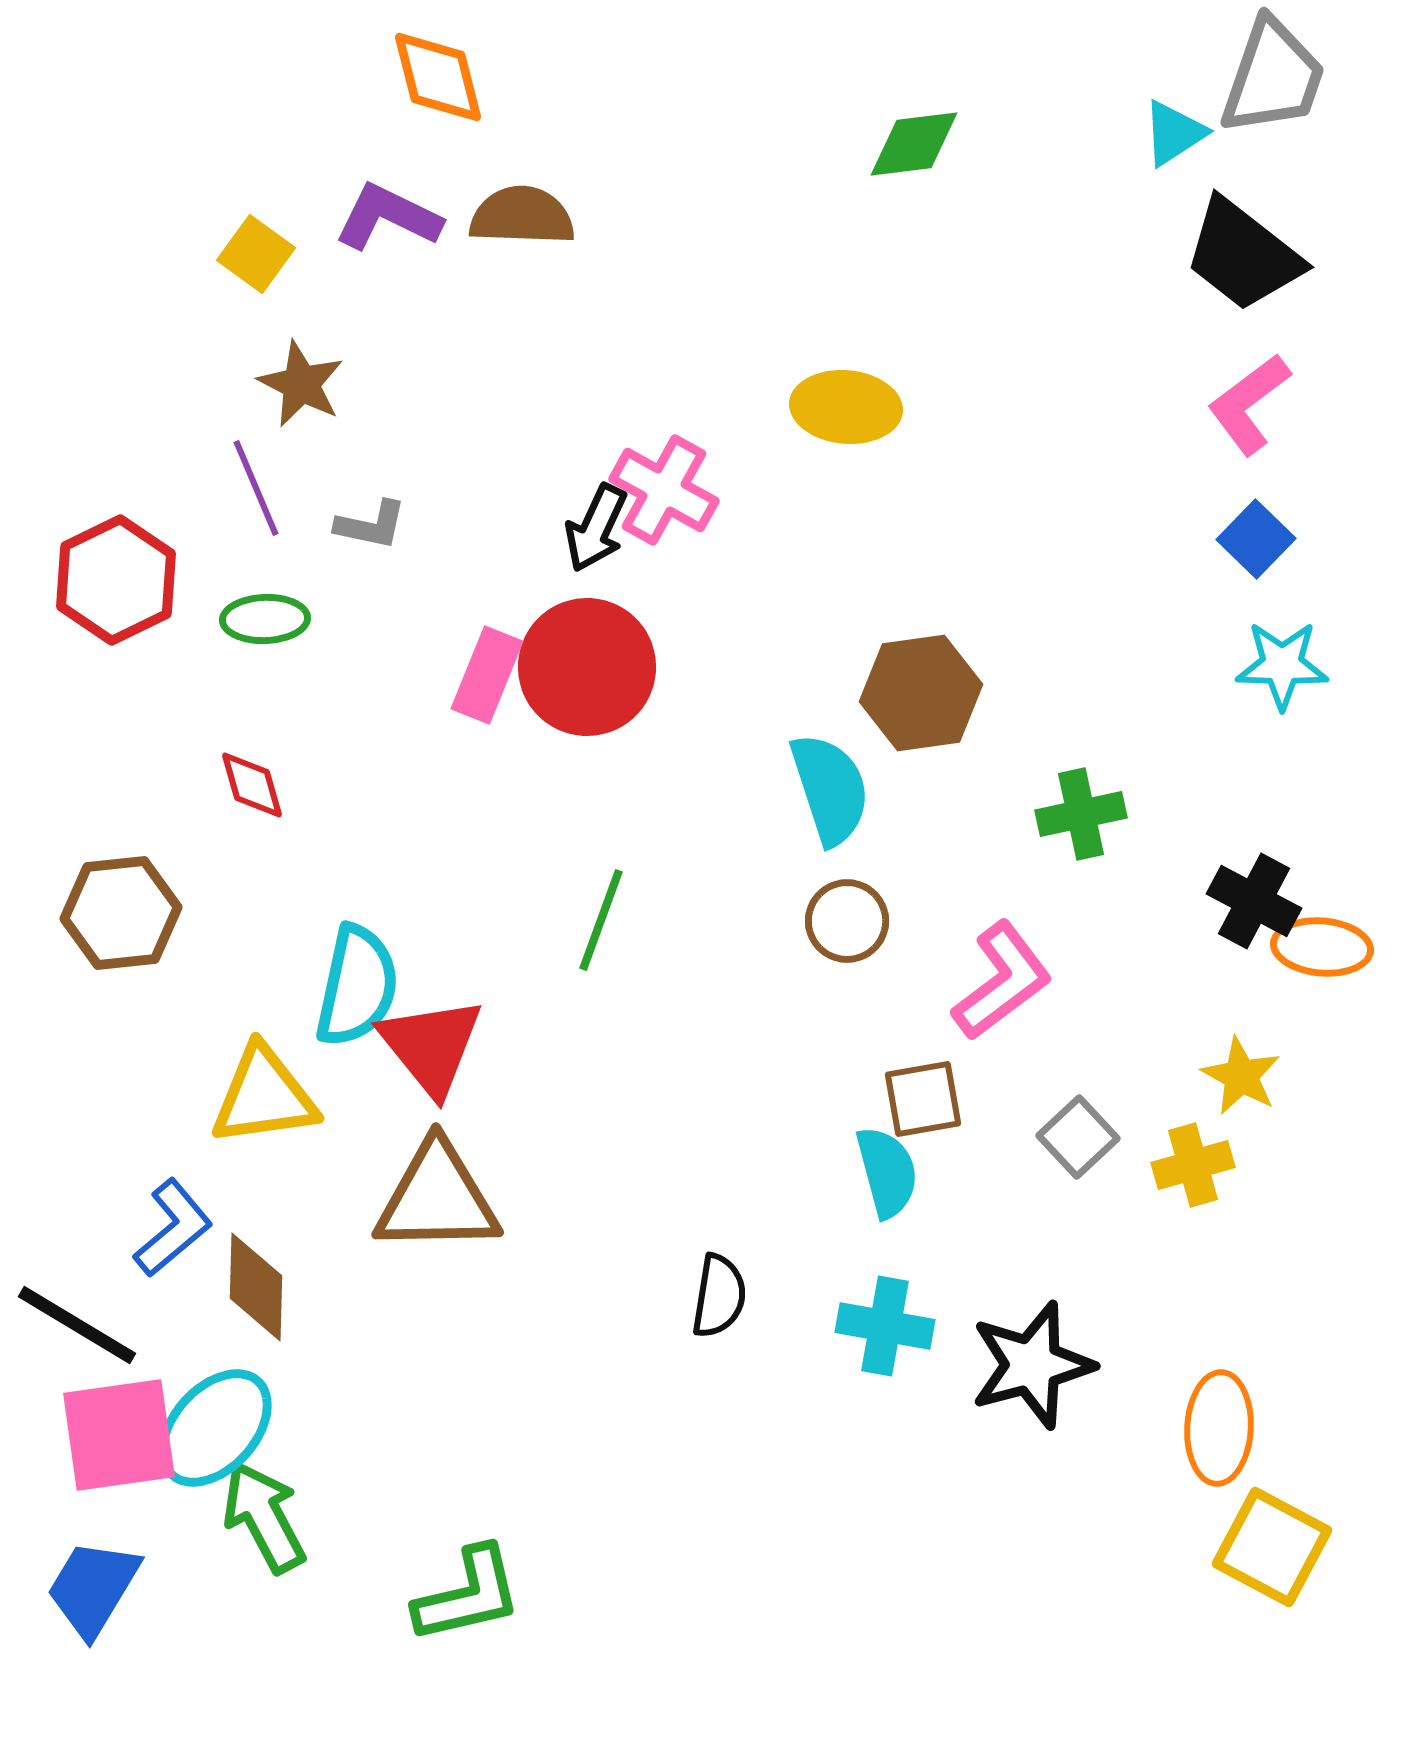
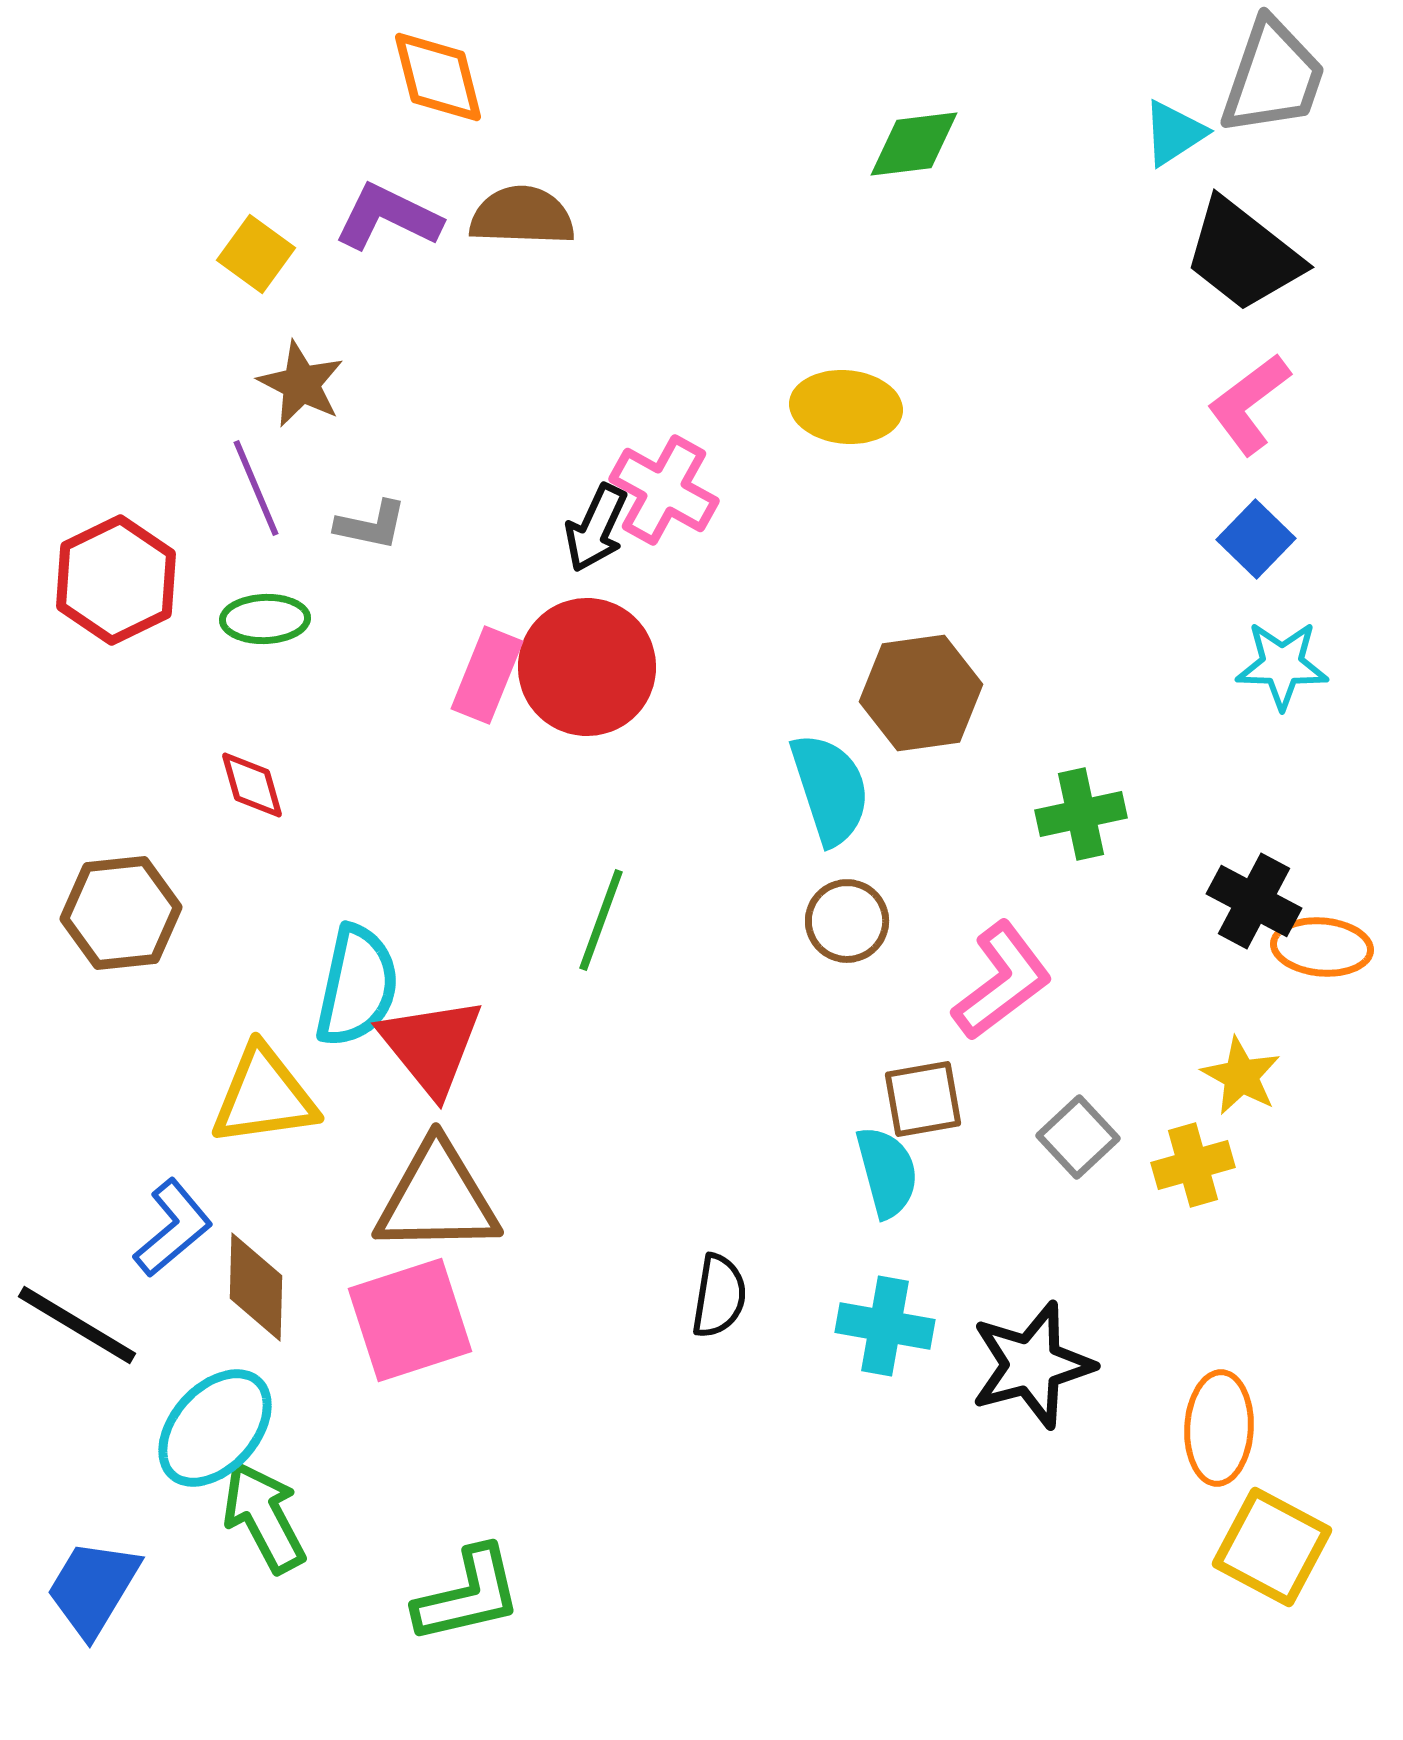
pink square at (119, 1435): moved 291 px right, 115 px up; rotated 10 degrees counterclockwise
